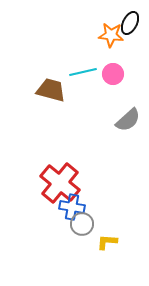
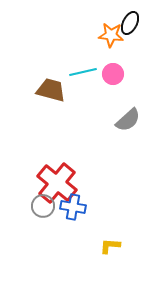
red cross: moved 3 px left
blue cross: moved 1 px right
gray circle: moved 39 px left, 18 px up
yellow L-shape: moved 3 px right, 4 px down
